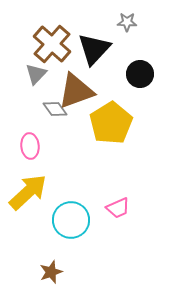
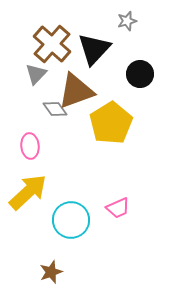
gray star: moved 1 px up; rotated 18 degrees counterclockwise
